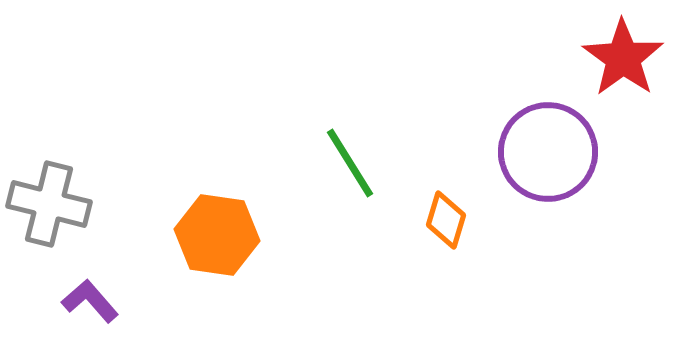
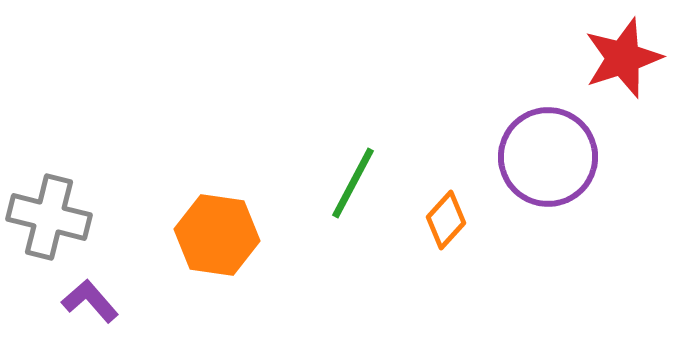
red star: rotated 18 degrees clockwise
purple circle: moved 5 px down
green line: moved 3 px right, 20 px down; rotated 60 degrees clockwise
gray cross: moved 13 px down
orange diamond: rotated 26 degrees clockwise
